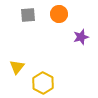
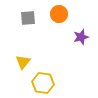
gray square: moved 3 px down
yellow triangle: moved 6 px right, 5 px up
yellow hexagon: rotated 20 degrees counterclockwise
